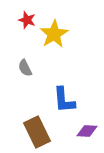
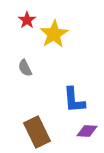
red star: rotated 18 degrees clockwise
blue L-shape: moved 10 px right
